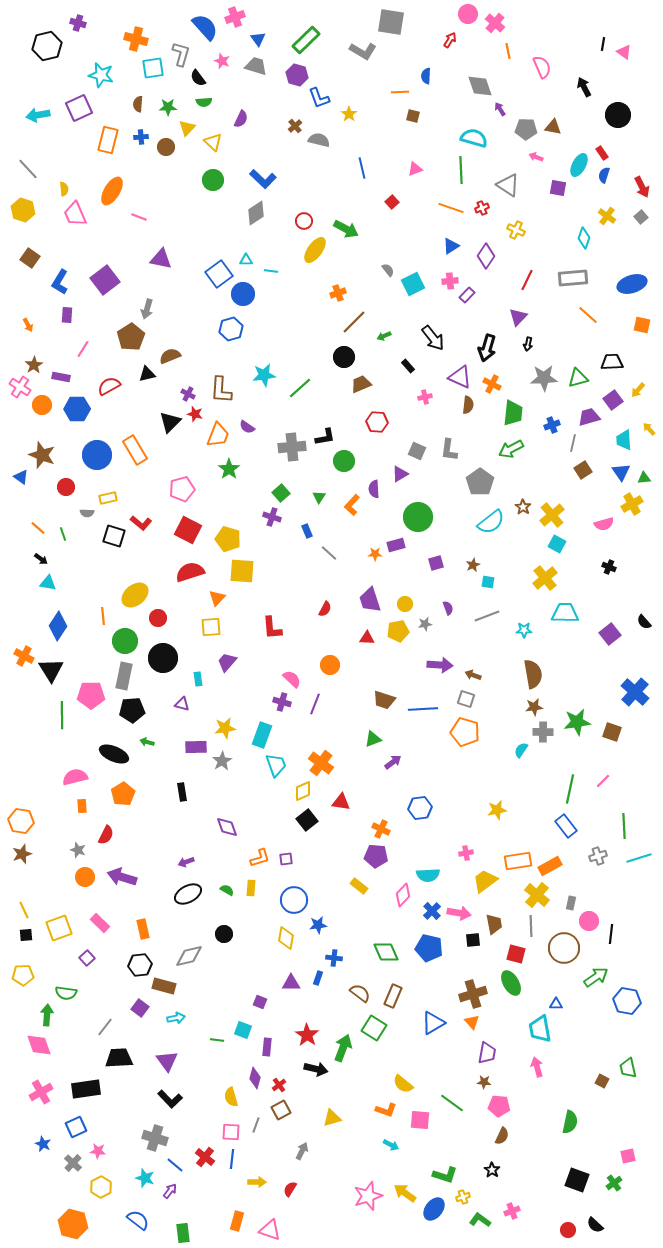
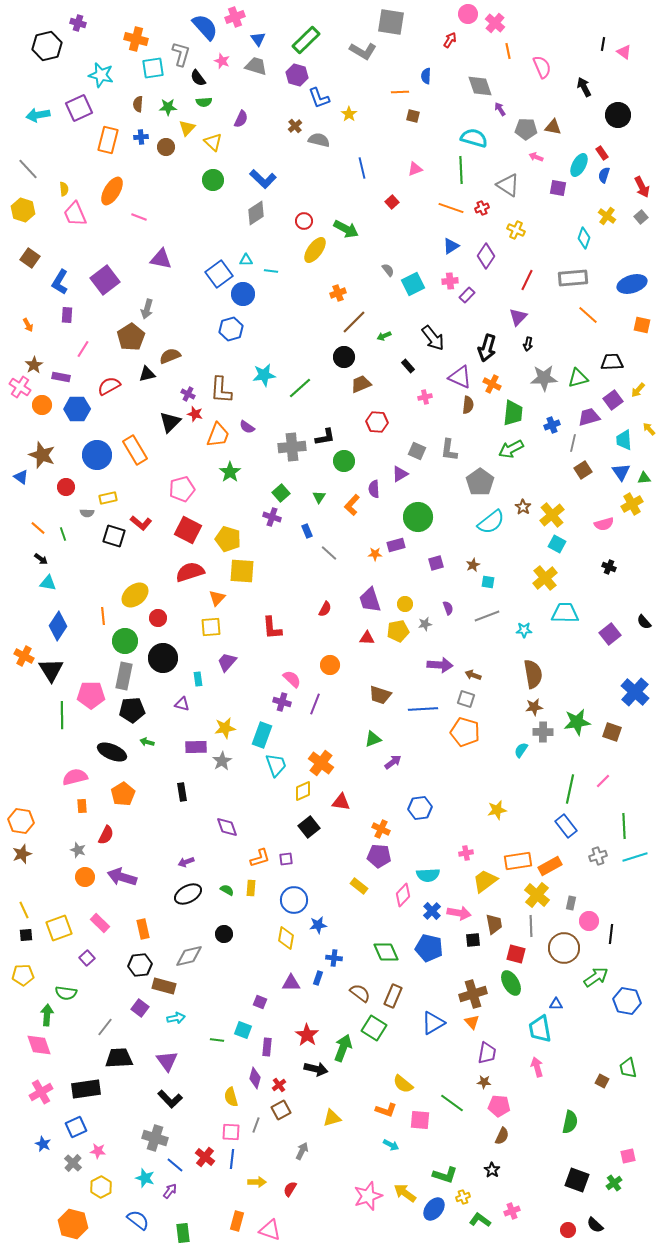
green star at (229, 469): moved 1 px right, 3 px down
brown trapezoid at (384, 700): moved 4 px left, 5 px up
black ellipse at (114, 754): moved 2 px left, 2 px up
black square at (307, 820): moved 2 px right, 7 px down
purple pentagon at (376, 856): moved 3 px right
cyan line at (639, 858): moved 4 px left, 1 px up
